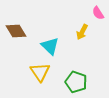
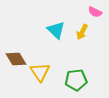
pink semicircle: moved 3 px left, 1 px up; rotated 32 degrees counterclockwise
brown diamond: moved 28 px down
cyan triangle: moved 6 px right, 16 px up
green pentagon: moved 2 px up; rotated 25 degrees counterclockwise
